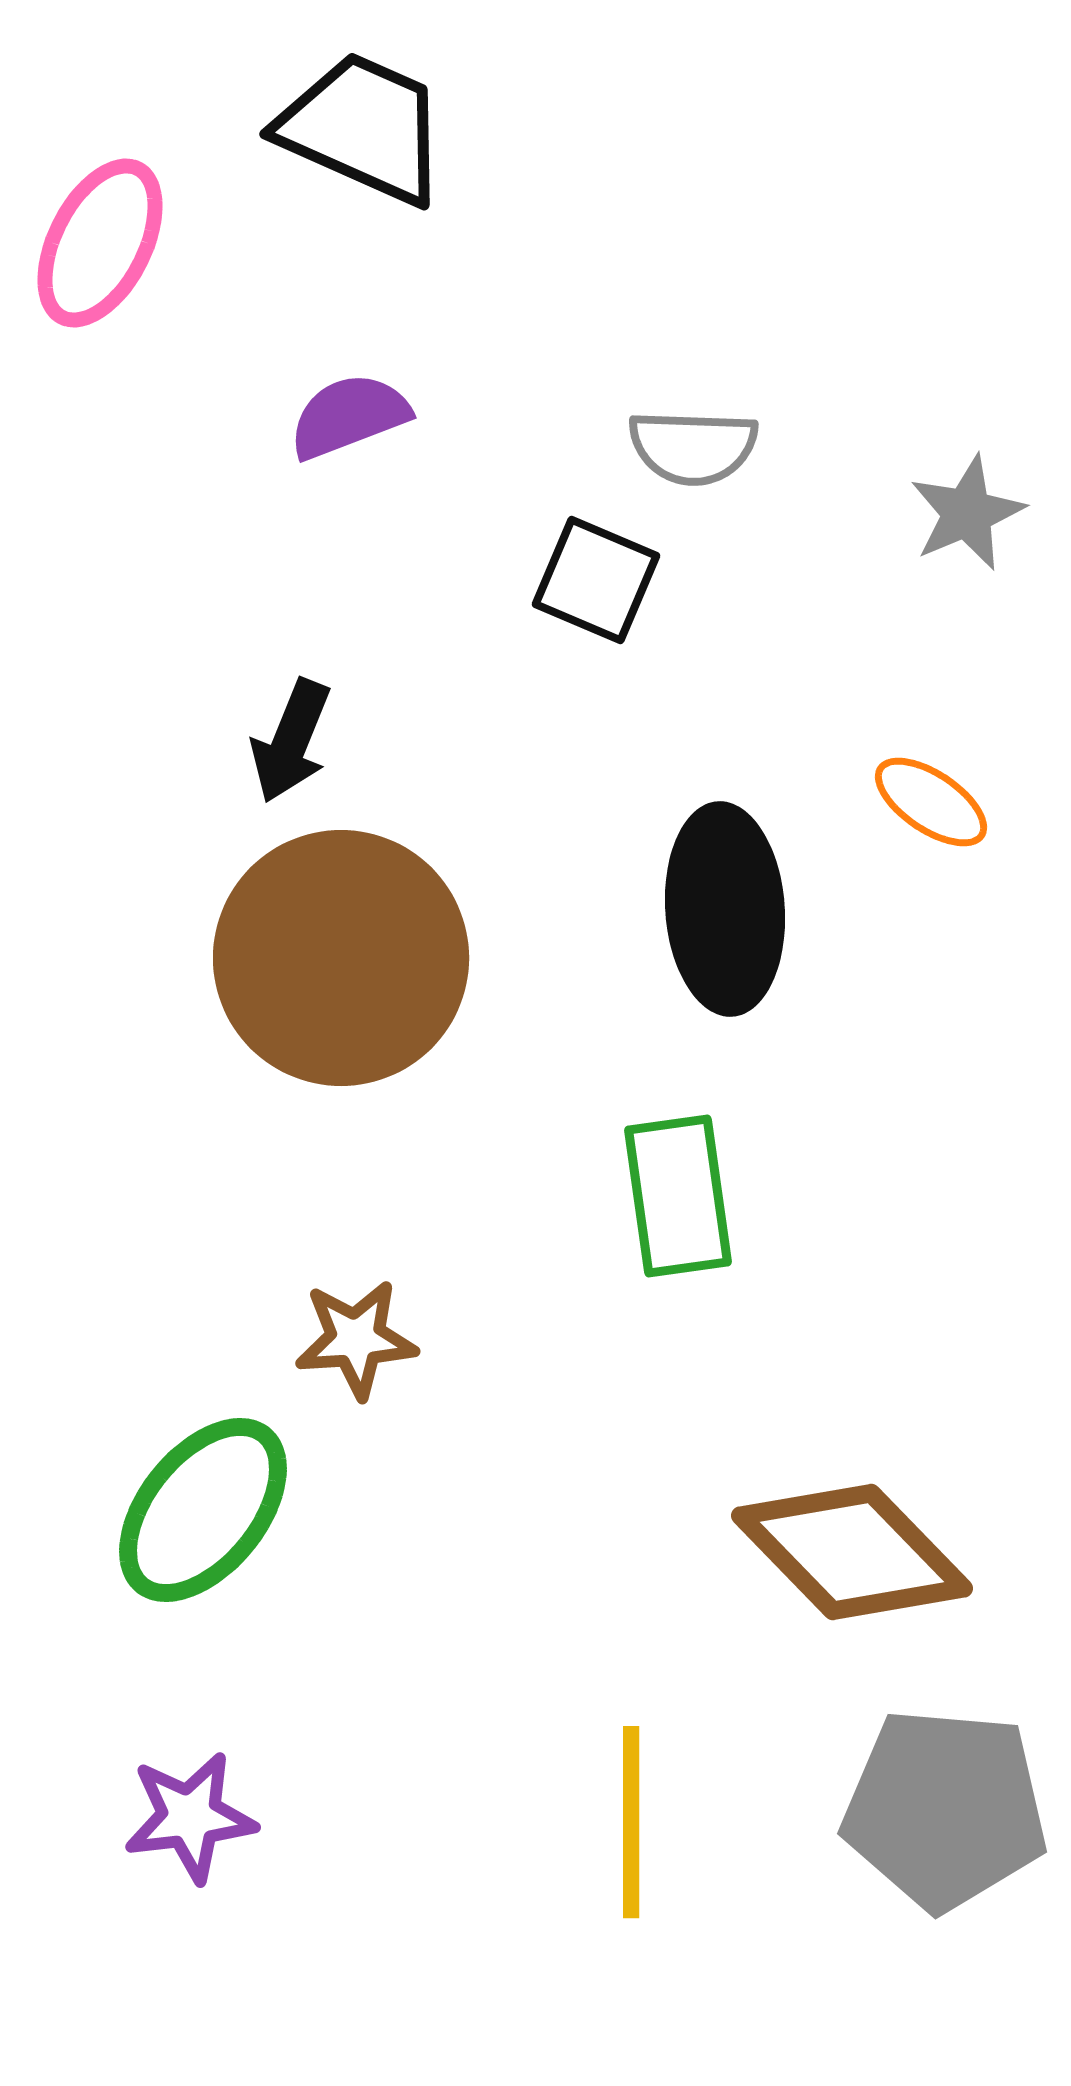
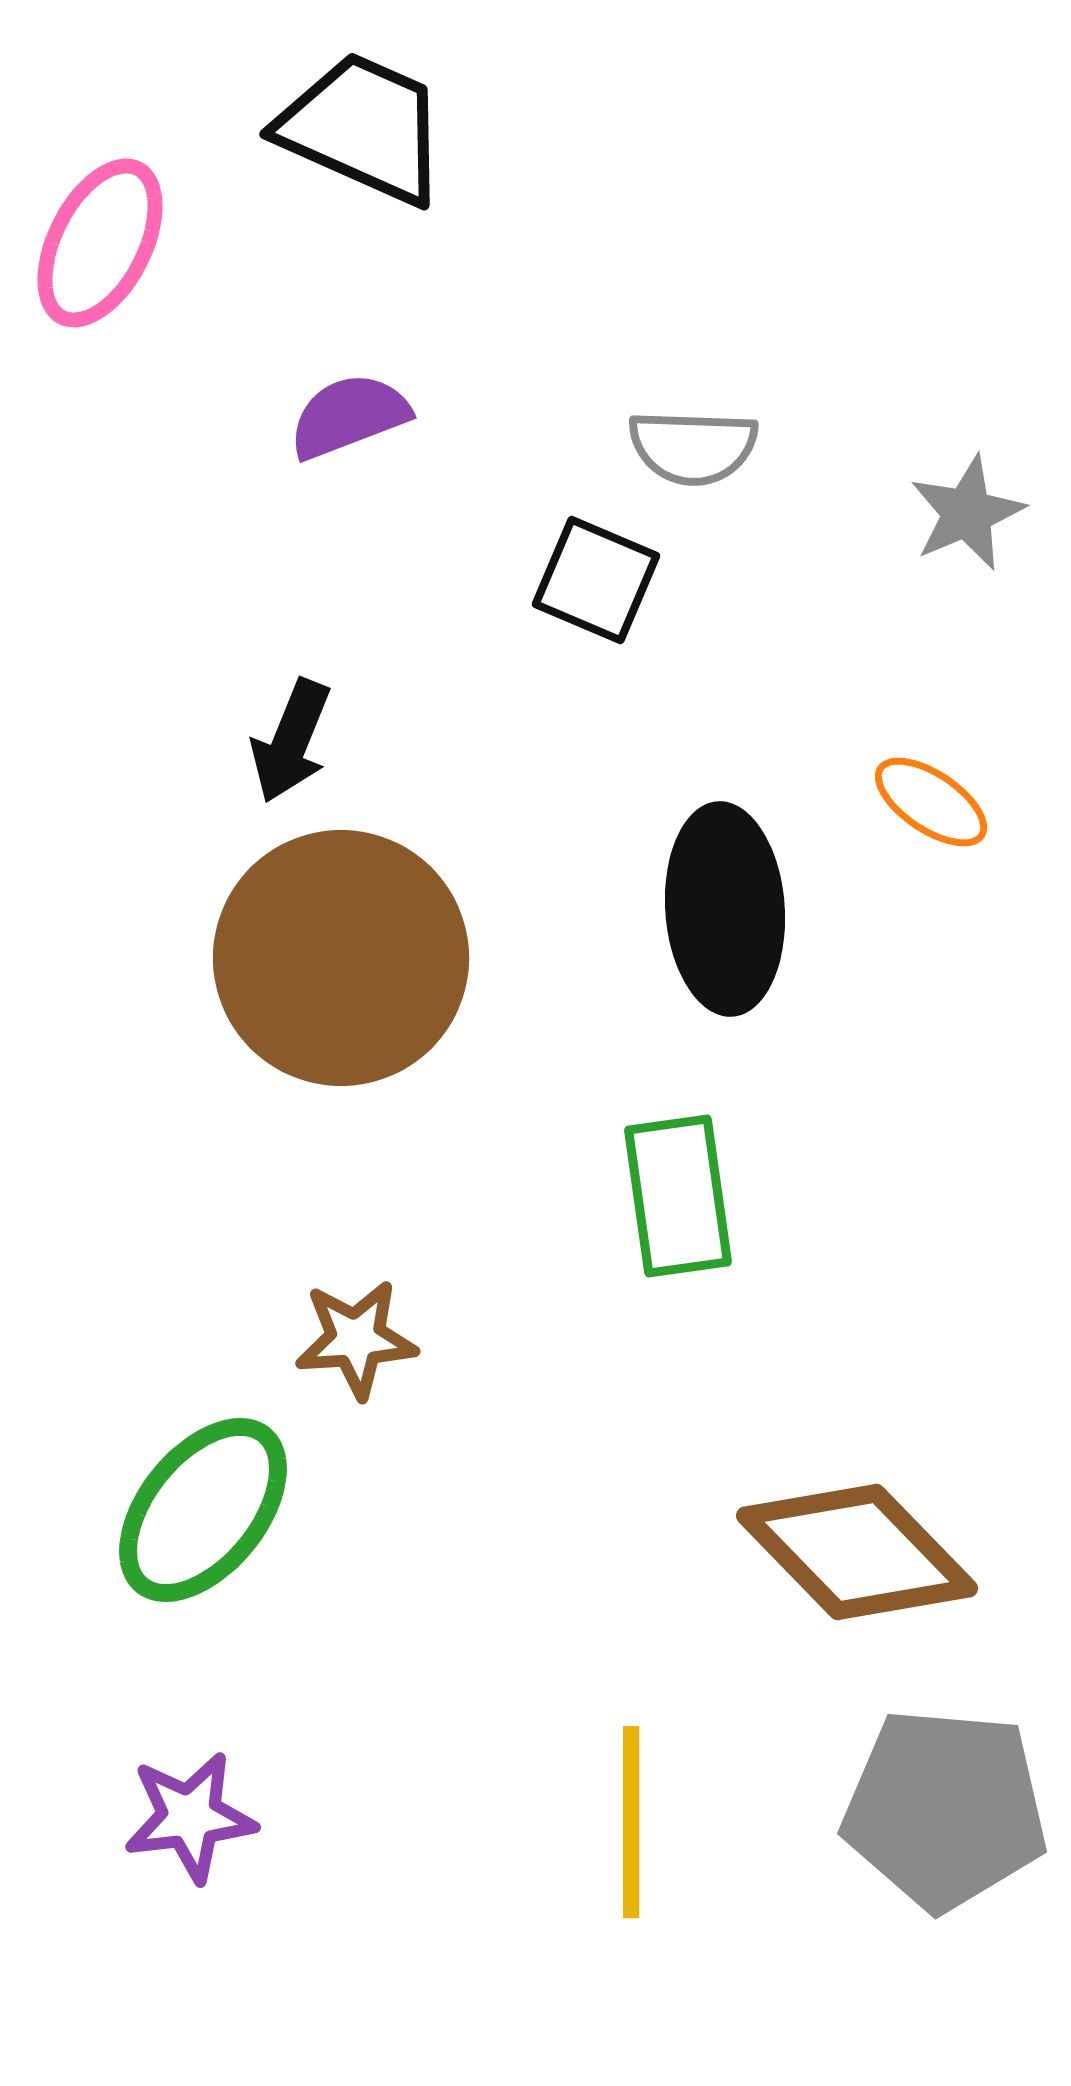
brown diamond: moved 5 px right
